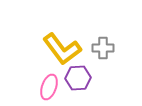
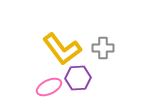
pink ellipse: rotated 45 degrees clockwise
